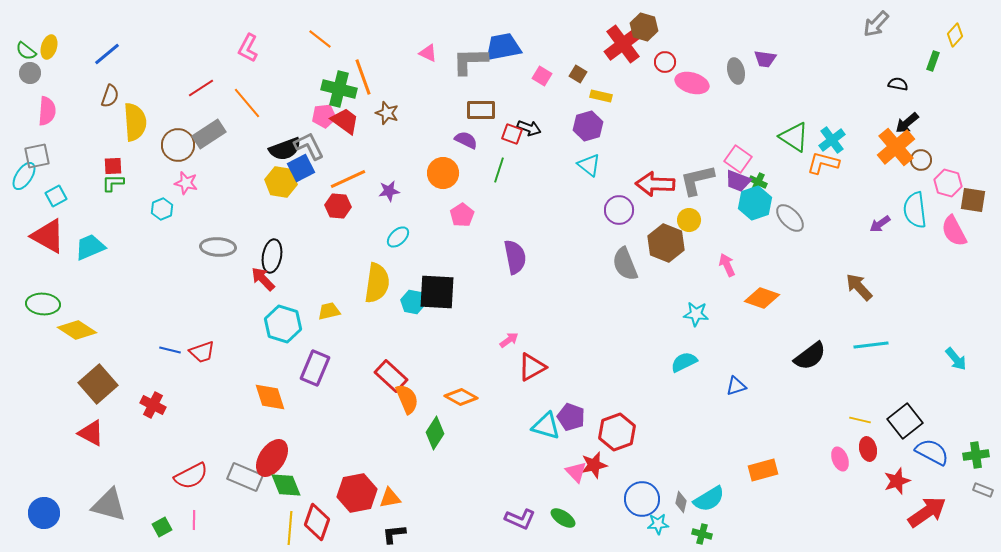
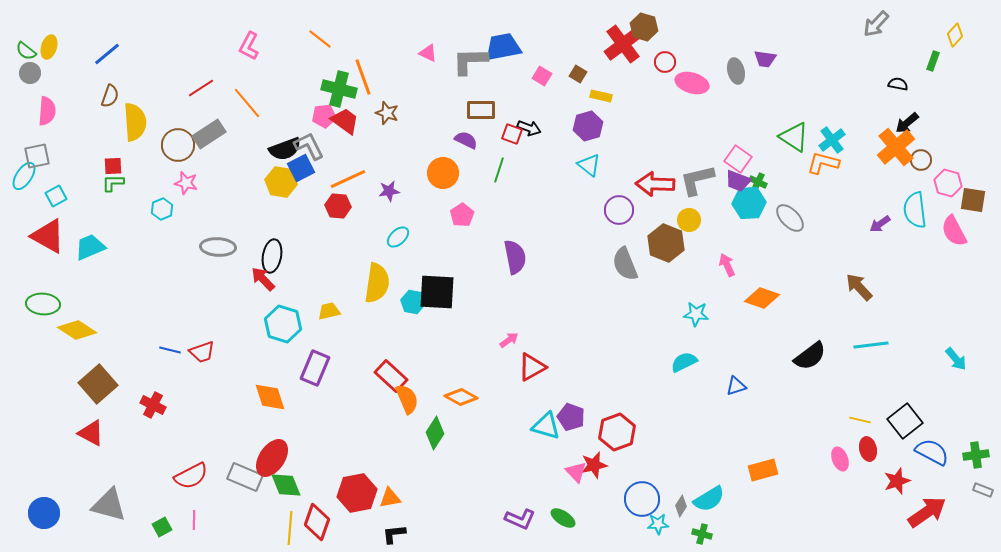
pink L-shape at (248, 48): moved 1 px right, 2 px up
cyan hexagon at (755, 203): moved 6 px left; rotated 16 degrees clockwise
gray diamond at (681, 502): moved 4 px down; rotated 20 degrees clockwise
